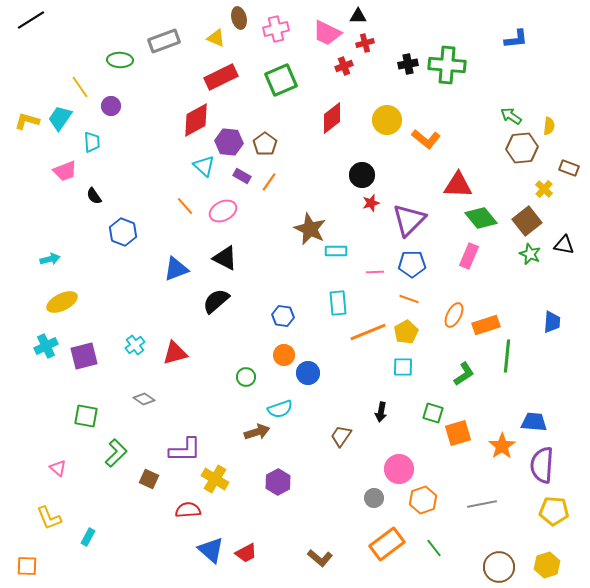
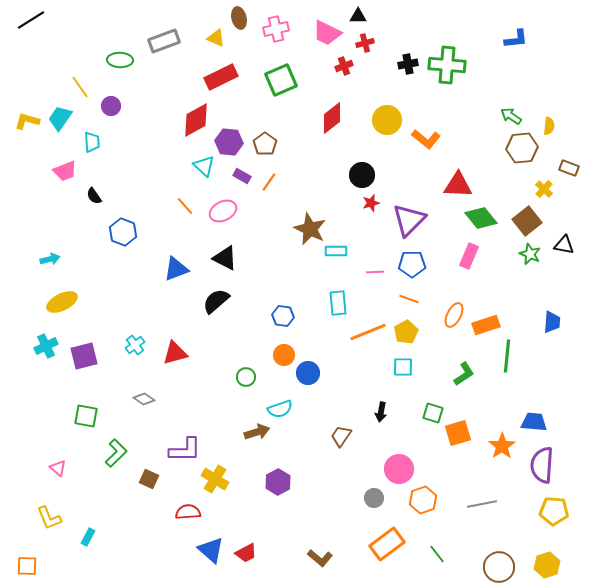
red semicircle at (188, 510): moved 2 px down
green line at (434, 548): moved 3 px right, 6 px down
